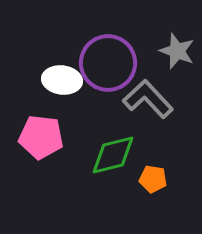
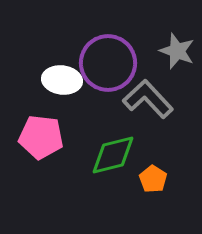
orange pentagon: rotated 24 degrees clockwise
